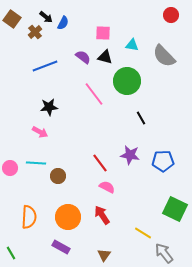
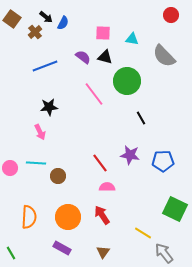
cyan triangle: moved 6 px up
pink arrow: rotated 35 degrees clockwise
pink semicircle: rotated 28 degrees counterclockwise
purple rectangle: moved 1 px right, 1 px down
brown triangle: moved 1 px left, 3 px up
